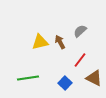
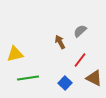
yellow triangle: moved 25 px left, 12 px down
